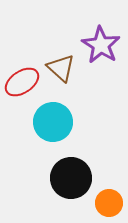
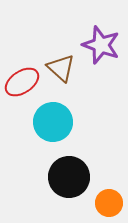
purple star: rotated 12 degrees counterclockwise
black circle: moved 2 px left, 1 px up
